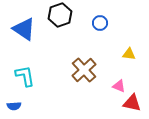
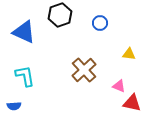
blue triangle: moved 3 px down; rotated 10 degrees counterclockwise
